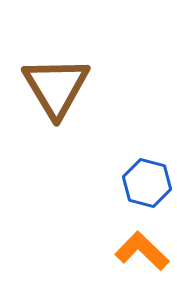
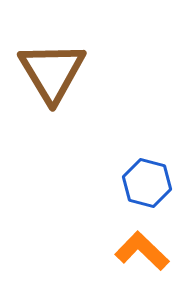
brown triangle: moved 4 px left, 15 px up
